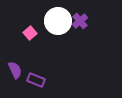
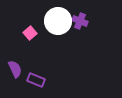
purple cross: rotated 28 degrees counterclockwise
purple semicircle: moved 1 px up
